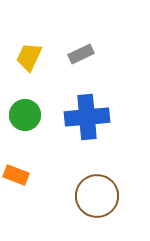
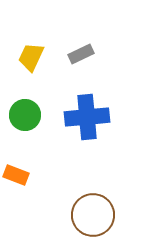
yellow trapezoid: moved 2 px right
brown circle: moved 4 px left, 19 px down
